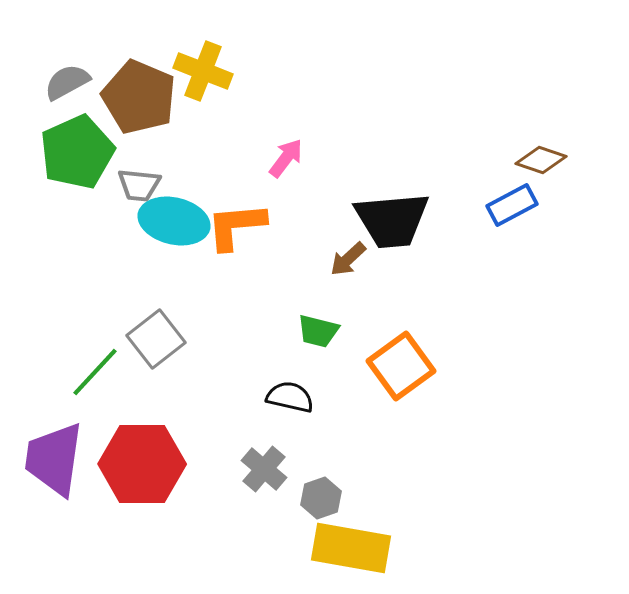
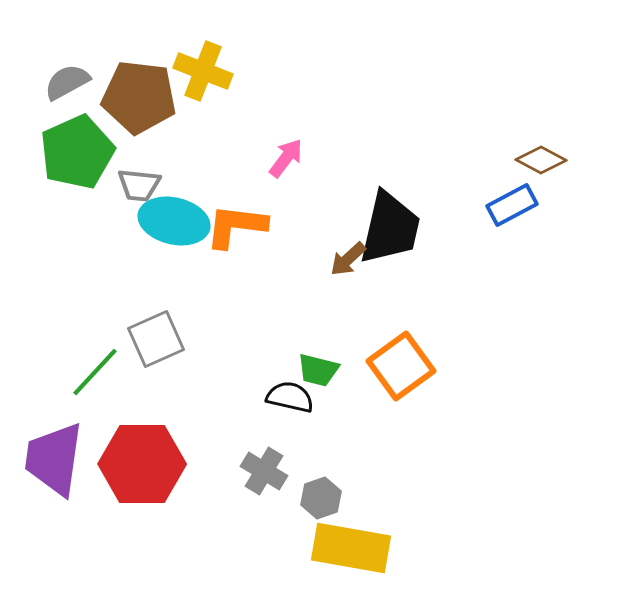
brown pentagon: rotated 16 degrees counterclockwise
brown diamond: rotated 9 degrees clockwise
black trapezoid: moved 2 px left, 8 px down; rotated 72 degrees counterclockwise
orange L-shape: rotated 12 degrees clockwise
green trapezoid: moved 39 px down
gray square: rotated 14 degrees clockwise
gray cross: moved 2 px down; rotated 9 degrees counterclockwise
